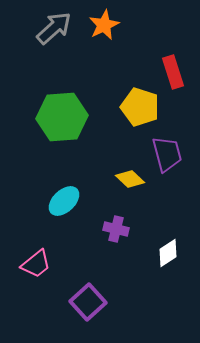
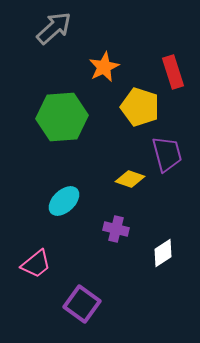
orange star: moved 42 px down
yellow diamond: rotated 24 degrees counterclockwise
white diamond: moved 5 px left
purple square: moved 6 px left, 2 px down; rotated 12 degrees counterclockwise
